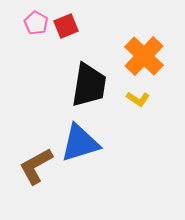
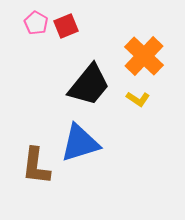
black trapezoid: rotated 30 degrees clockwise
brown L-shape: rotated 54 degrees counterclockwise
